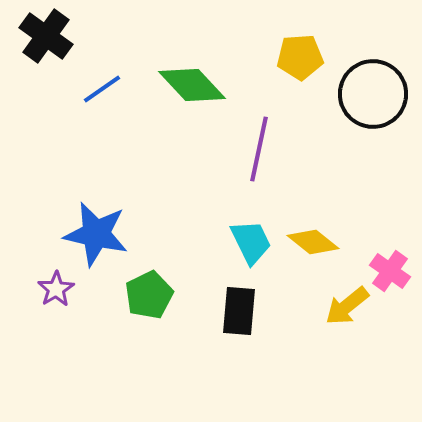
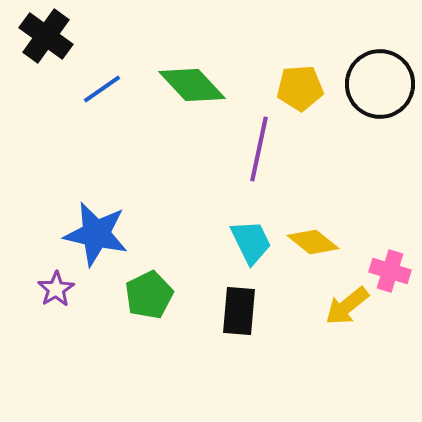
yellow pentagon: moved 31 px down
black circle: moved 7 px right, 10 px up
pink cross: rotated 18 degrees counterclockwise
